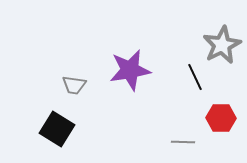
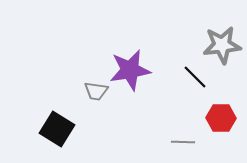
gray star: rotated 21 degrees clockwise
black line: rotated 20 degrees counterclockwise
gray trapezoid: moved 22 px right, 6 px down
